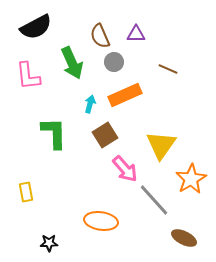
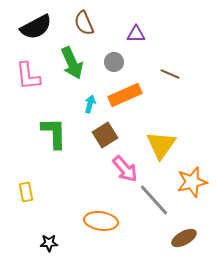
brown semicircle: moved 16 px left, 13 px up
brown line: moved 2 px right, 5 px down
orange star: moved 1 px right, 3 px down; rotated 16 degrees clockwise
brown ellipse: rotated 55 degrees counterclockwise
